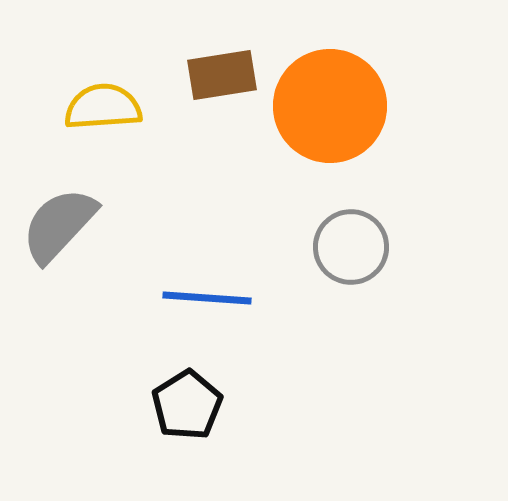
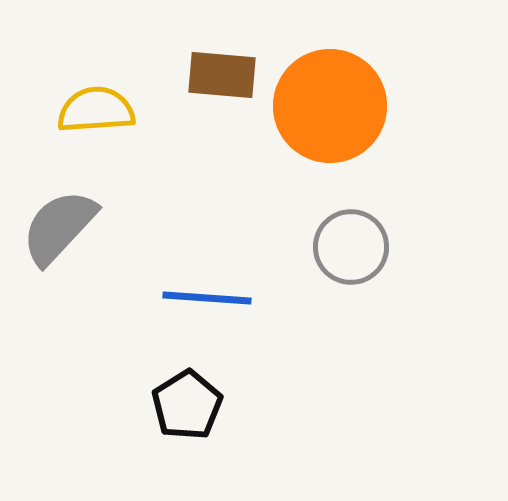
brown rectangle: rotated 14 degrees clockwise
yellow semicircle: moved 7 px left, 3 px down
gray semicircle: moved 2 px down
